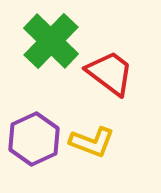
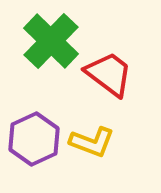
red trapezoid: moved 1 px left, 1 px down
